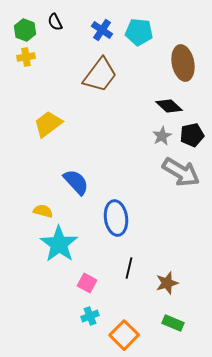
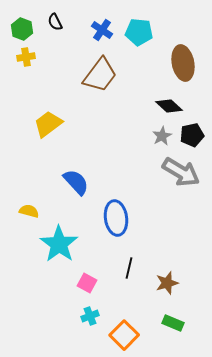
green hexagon: moved 3 px left, 1 px up
yellow semicircle: moved 14 px left
